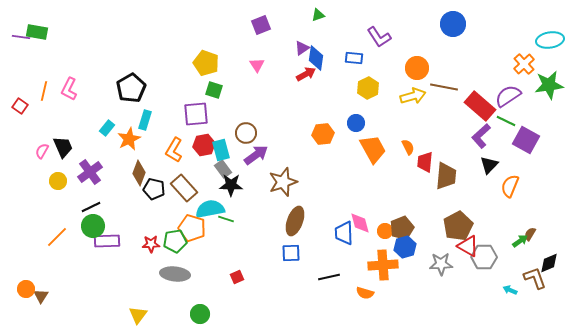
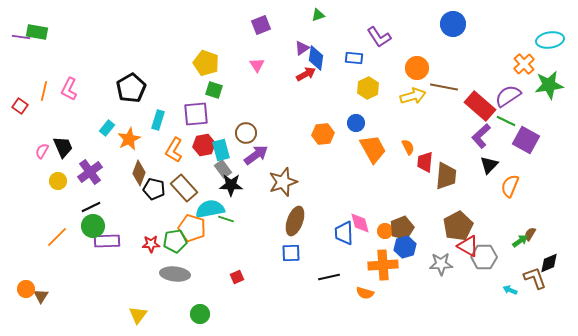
cyan rectangle at (145, 120): moved 13 px right
